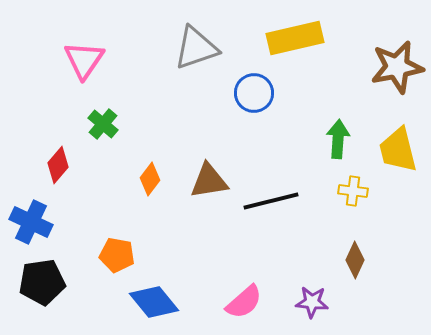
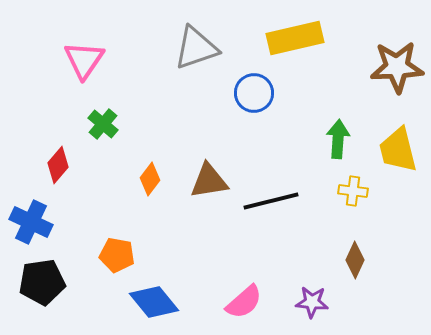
brown star: rotated 8 degrees clockwise
